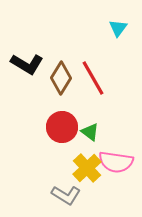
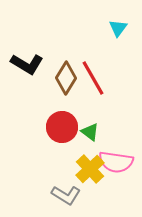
brown diamond: moved 5 px right
yellow cross: moved 3 px right, 1 px down
